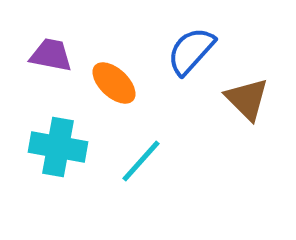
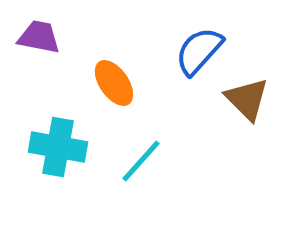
blue semicircle: moved 8 px right
purple trapezoid: moved 12 px left, 18 px up
orange ellipse: rotated 12 degrees clockwise
